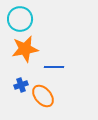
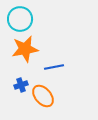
blue line: rotated 12 degrees counterclockwise
